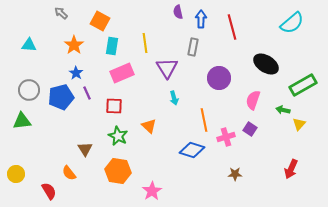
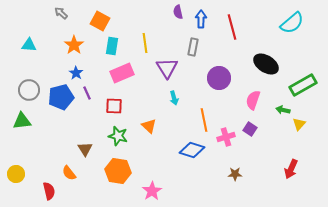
green star: rotated 12 degrees counterclockwise
red semicircle: rotated 18 degrees clockwise
